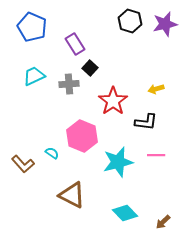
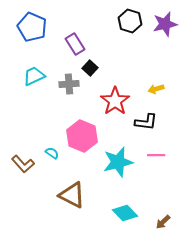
red star: moved 2 px right
